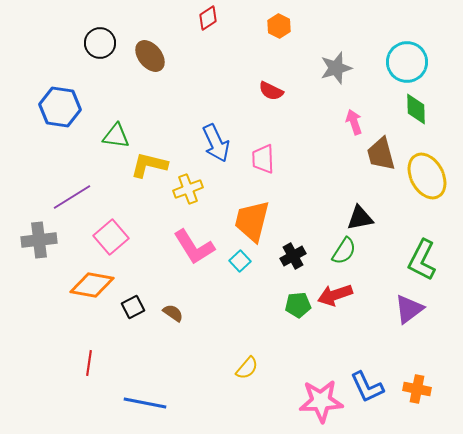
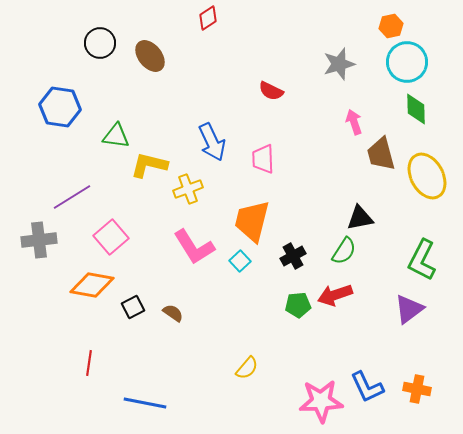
orange hexagon: moved 112 px right; rotated 20 degrees clockwise
gray star: moved 3 px right, 4 px up
blue arrow: moved 4 px left, 1 px up
